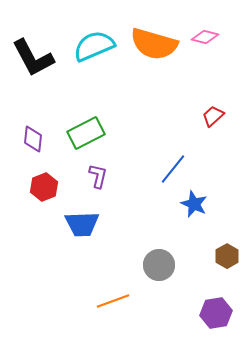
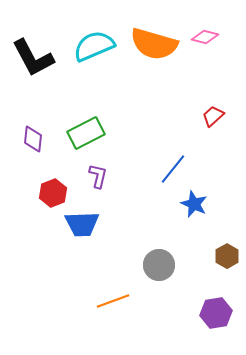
red hexagon: moved 9 px right, 6 px down
